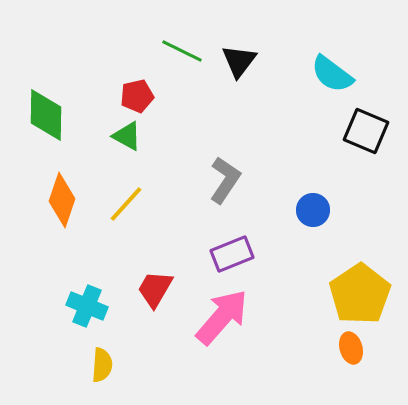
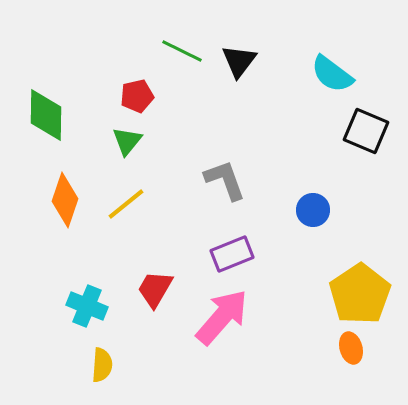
green triangle: moved 5 px down; rotated 40 degrees clockwise
gray L-shape: rotated 54 degrees counterclockwise
orange diamond: moved 3 px right
yellow line: rotated 9 degrees clockwise
